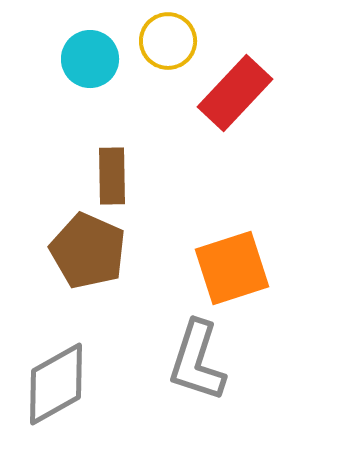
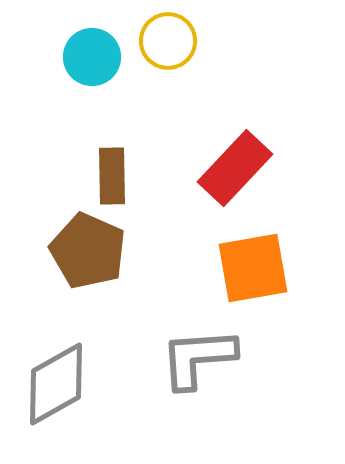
cyan circle: moved 2 px right, 2 px up
red rectangle: moved 75 px down
orange square: moved 21 px right; rotated 8 degrees clockwise
gray L-shape: moved 1 px right, 3 px up; rotated 68 degrees clockwise
